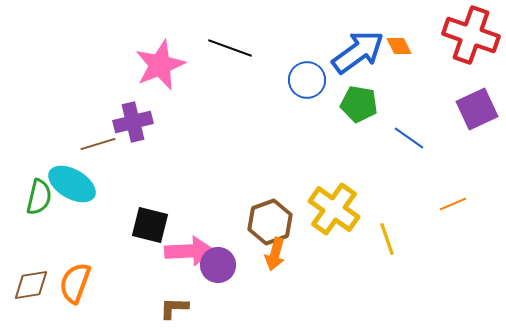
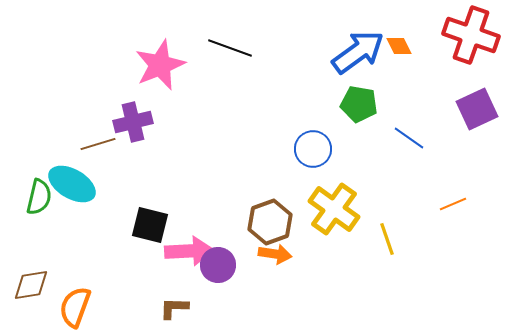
blue circle: moved 6 px right, 69 px down
orange arrow: rotated 96 degrees counterclockwise
orange semicircle: moved 24 px down
